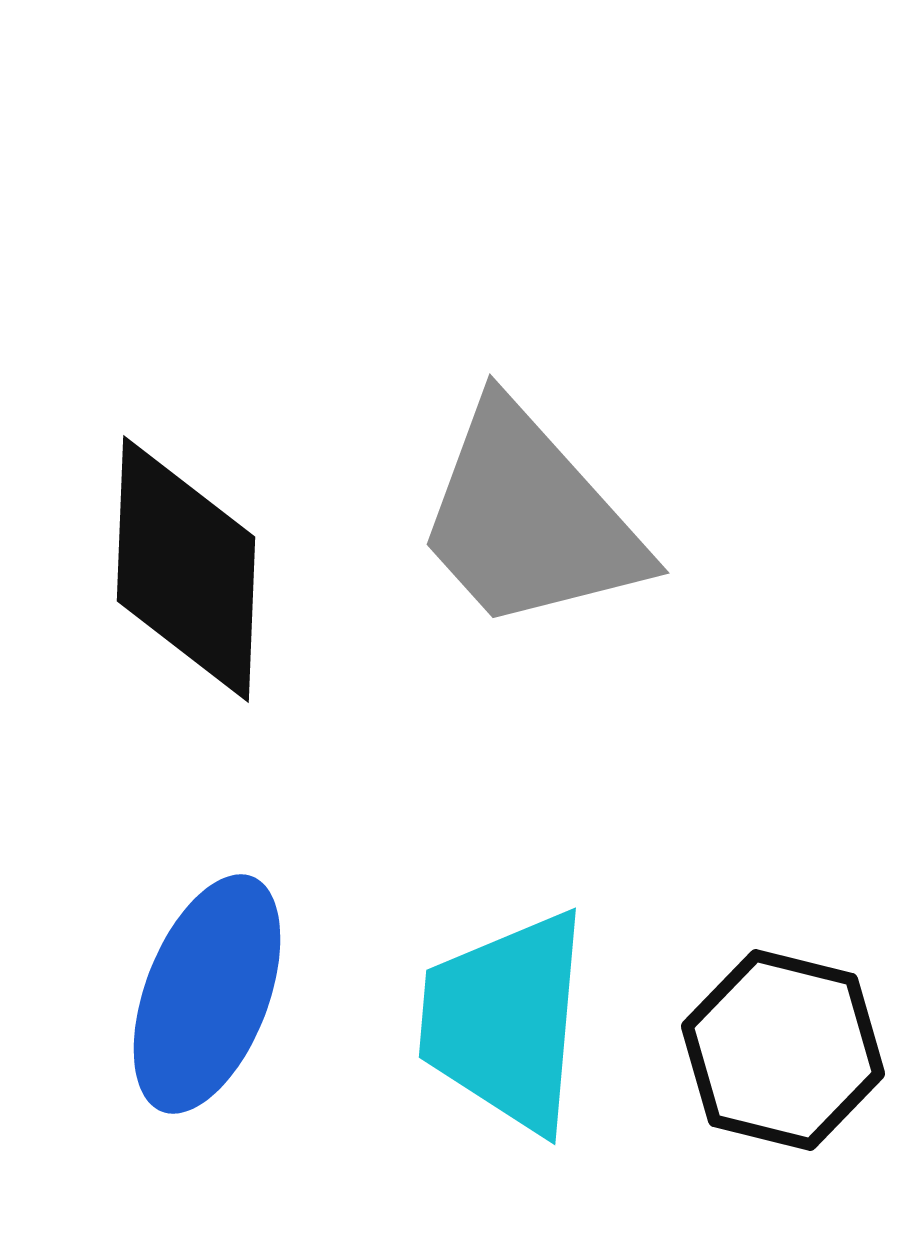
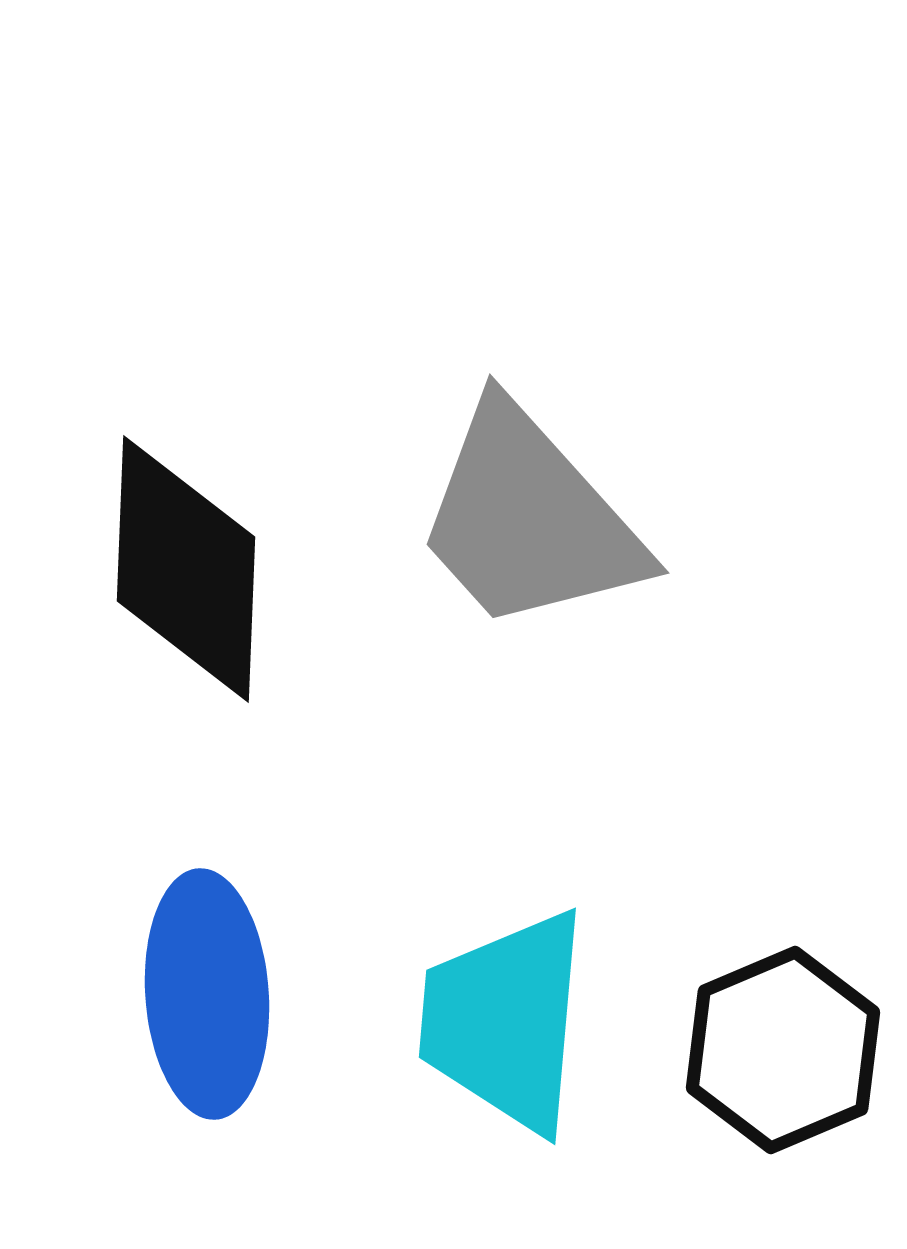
blue ellipse: rotated 25 degrees counterclockwise
black hexagon: rotated 23 degrees clockwise
